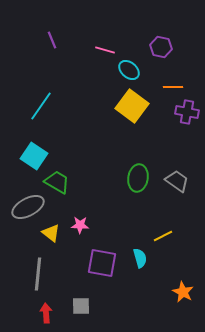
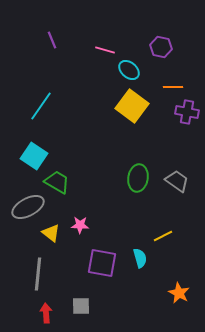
orange star: moved 4 px left, 1 px down
